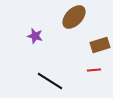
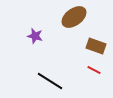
brown ellipse: rotated 10 degrees clockwise
brown rectangle: moved 4 px left, 1 px down; rotated 36 degrees clockwise
red line: rotated 32 degrees clockwise
